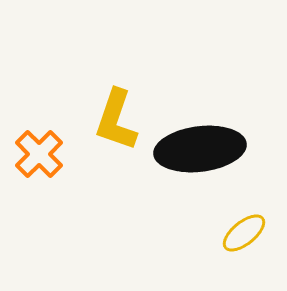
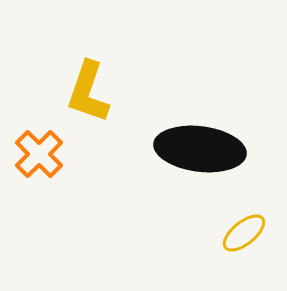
yellow L-shape: moved 28 px left, 28 px up
black ellipse: rotated 14 degrees clockwise
